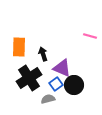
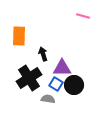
pink line: moved 7 px left, 20 px up
orange rectangle: moved 11 px up
purple triangle: rotated 24 degrees counterclockwise
blue square: rotated 24 degrees counterclockwise
gray semicircle: rotated 24 degrees clockwise
